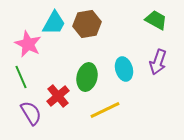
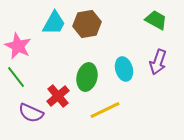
pink star: moved 10 px left, 2 px down
green line: moved 5 px left; rotated 15 degrees counterclockwise
purple semicircle: rotated 145 degrees clockwise
